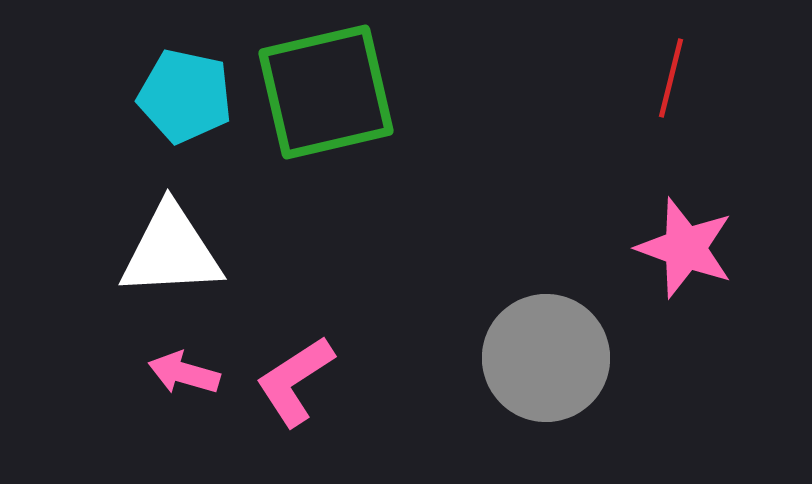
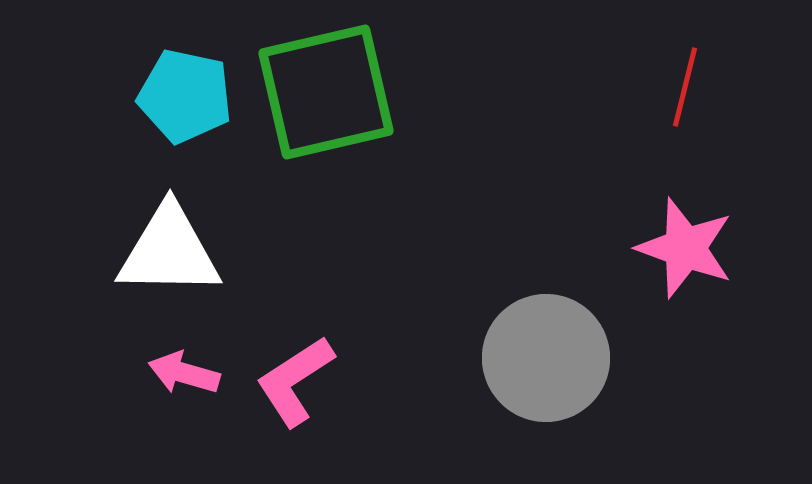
red line: moved 14 px right, 9 px down
white triangle: moved 2 px left; rotated 4 degrees clockwise
